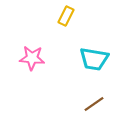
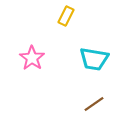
pink star: rotated 30 degrees clockwise
